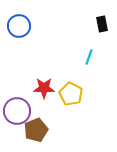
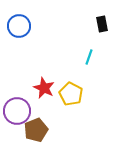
red star: rotated 25 degrees clockwise
